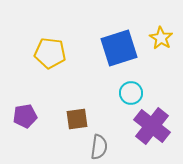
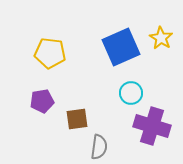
blue square: moved 2 px right, 1 px up; rotated 6 degrees counterclockwise
purple pentagon: moved 17 px right, 15 px up
purple cross: rotated 21 degrees counterclockwise
